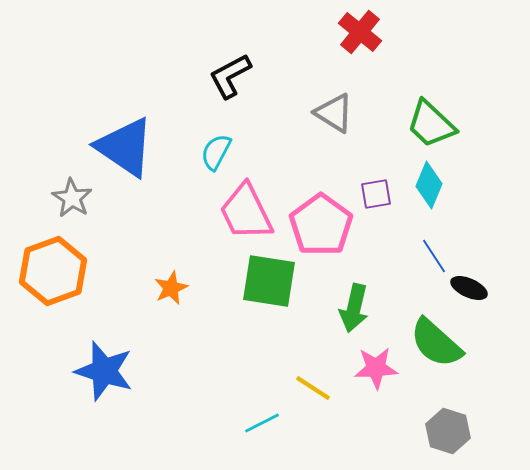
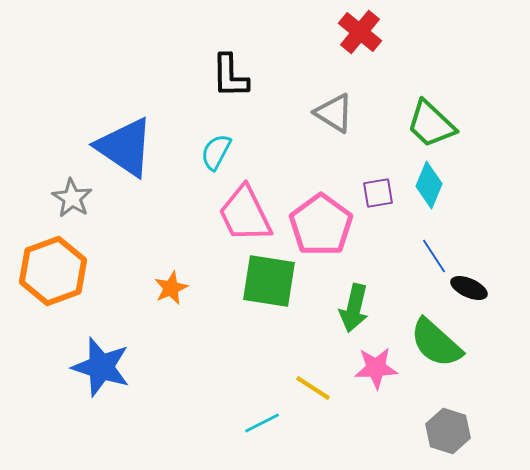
black L-shape: rotated 63 degrees counterclockwise
purple square: moved 2 px right, 1 px up
pink trapezoid: moved 1 px left, 2 px down
blue star: moved 3 px left, 4 px up
